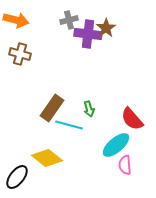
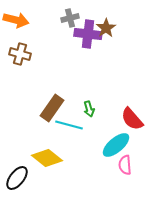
gray cross: moved 1 px right, 2 px up
black ellipse: moved 1 px down
